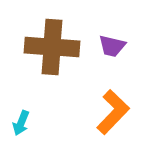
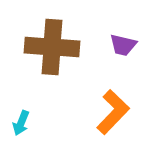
purple trapezoid: moved 11 px right, 1 px up
